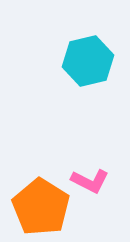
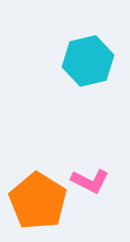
orange pentagon: moved 3 px left, 6 px up
